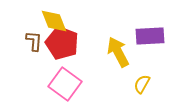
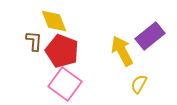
purple rectangle: rotated 36 degrees counterclockwise
red pentagon: moved 8 px down
yellow arrow: moved 4 px right, 1 px up
yellow semicircle: moved 3 px left
